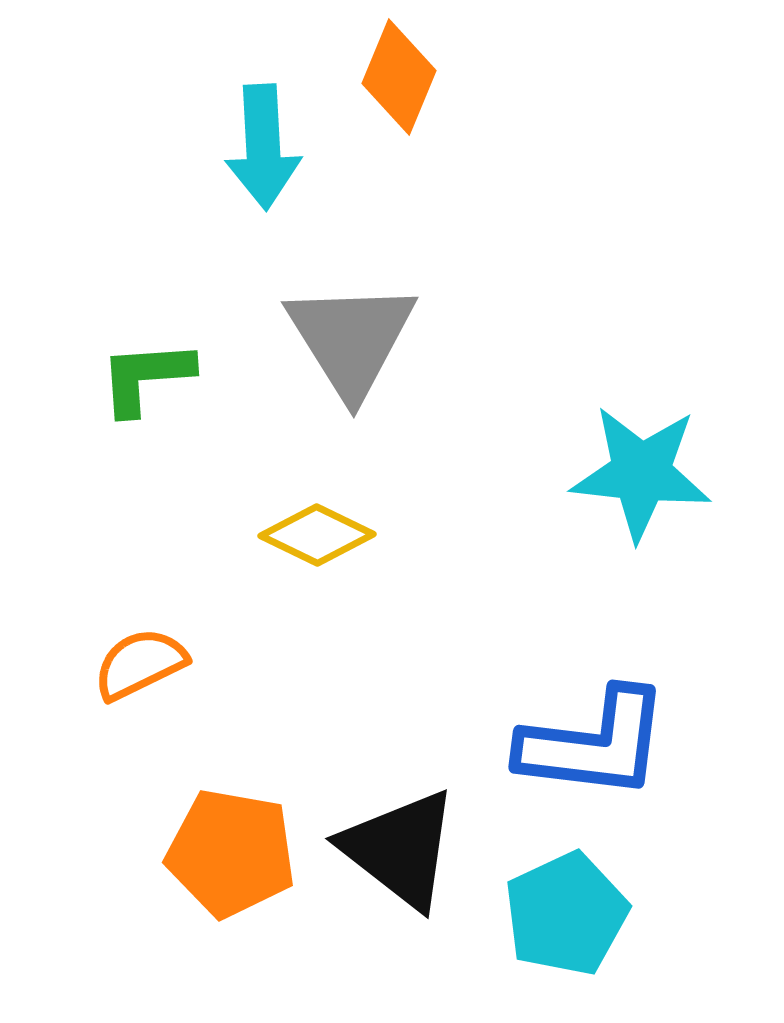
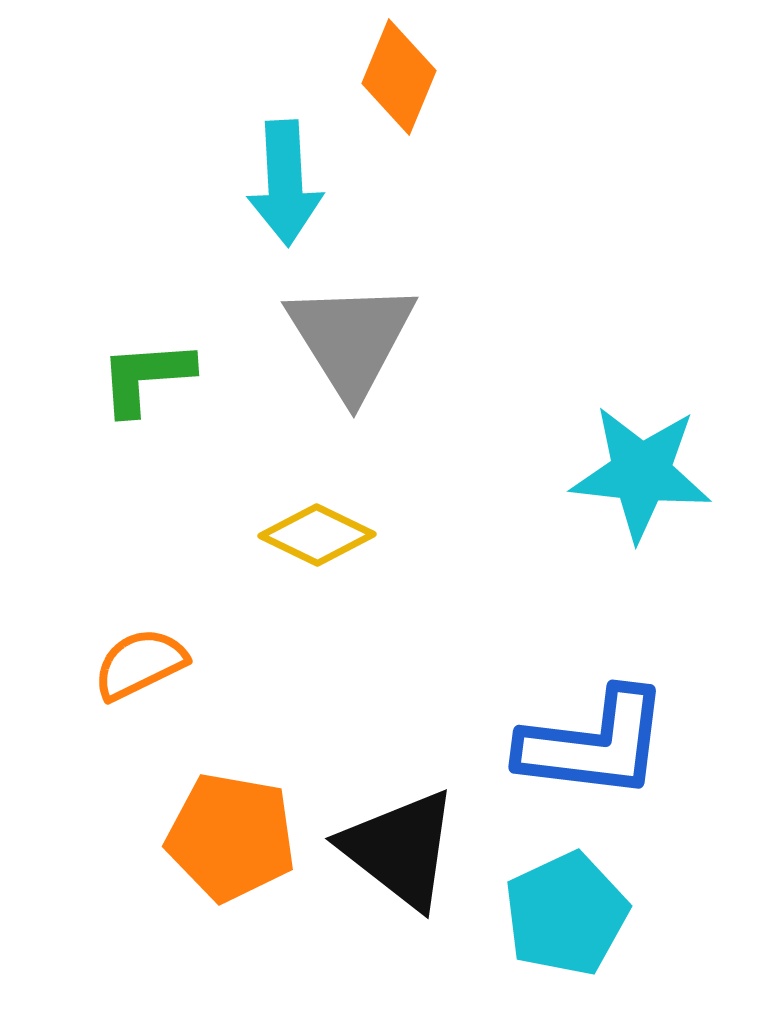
cyan arrow: moved 22 px right, 36 px down
orange pentagon: moved 16 px up
